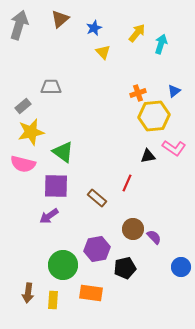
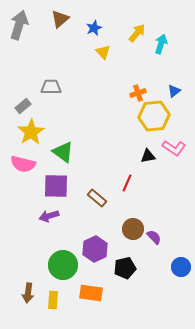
yellow star: rotated 20 degrees counterclockwise
purple arrow: rotated 18 degrees clockwise
purple hexagon: moved 2 px left; rotated 15 degrees counterclockwise
